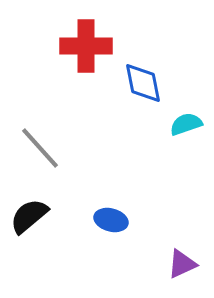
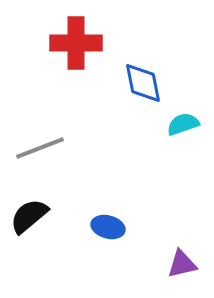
red cross: moved 10 px left, 3 px up
cyan semicircle: moved 3 px left
gray line: rotated 69 degrees counterclockwise
blue ellipse: moved 3 px left, 7 px down
purple triangle: rotated 12 degrees clockwise
